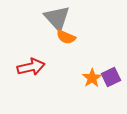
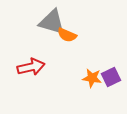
gray triangle: moved 5 px left, 4 px down; rotated 32 degrees counterclockwise
orange semicircle: moved 1 px right, 2 px up
orange star: rotated 30 degrees counterclockwise
